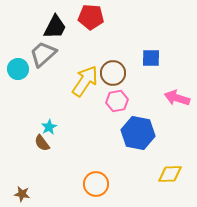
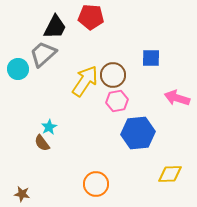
brown circle: moved 2 px down
blue hexagon: rotated 16 degrees counterclockwise
